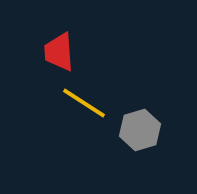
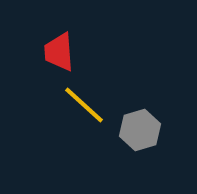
yellow line: moved 2 px down; rotated 9 degrees clockwise
